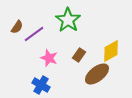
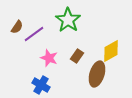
brown rectangle: moved 2 px left, 1 px down
brown ellipse: rotated 35 degrees counterclockwise
